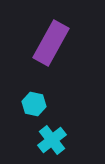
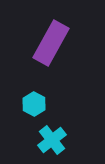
cyan hexagon: rotated 15 degrees clockwise
